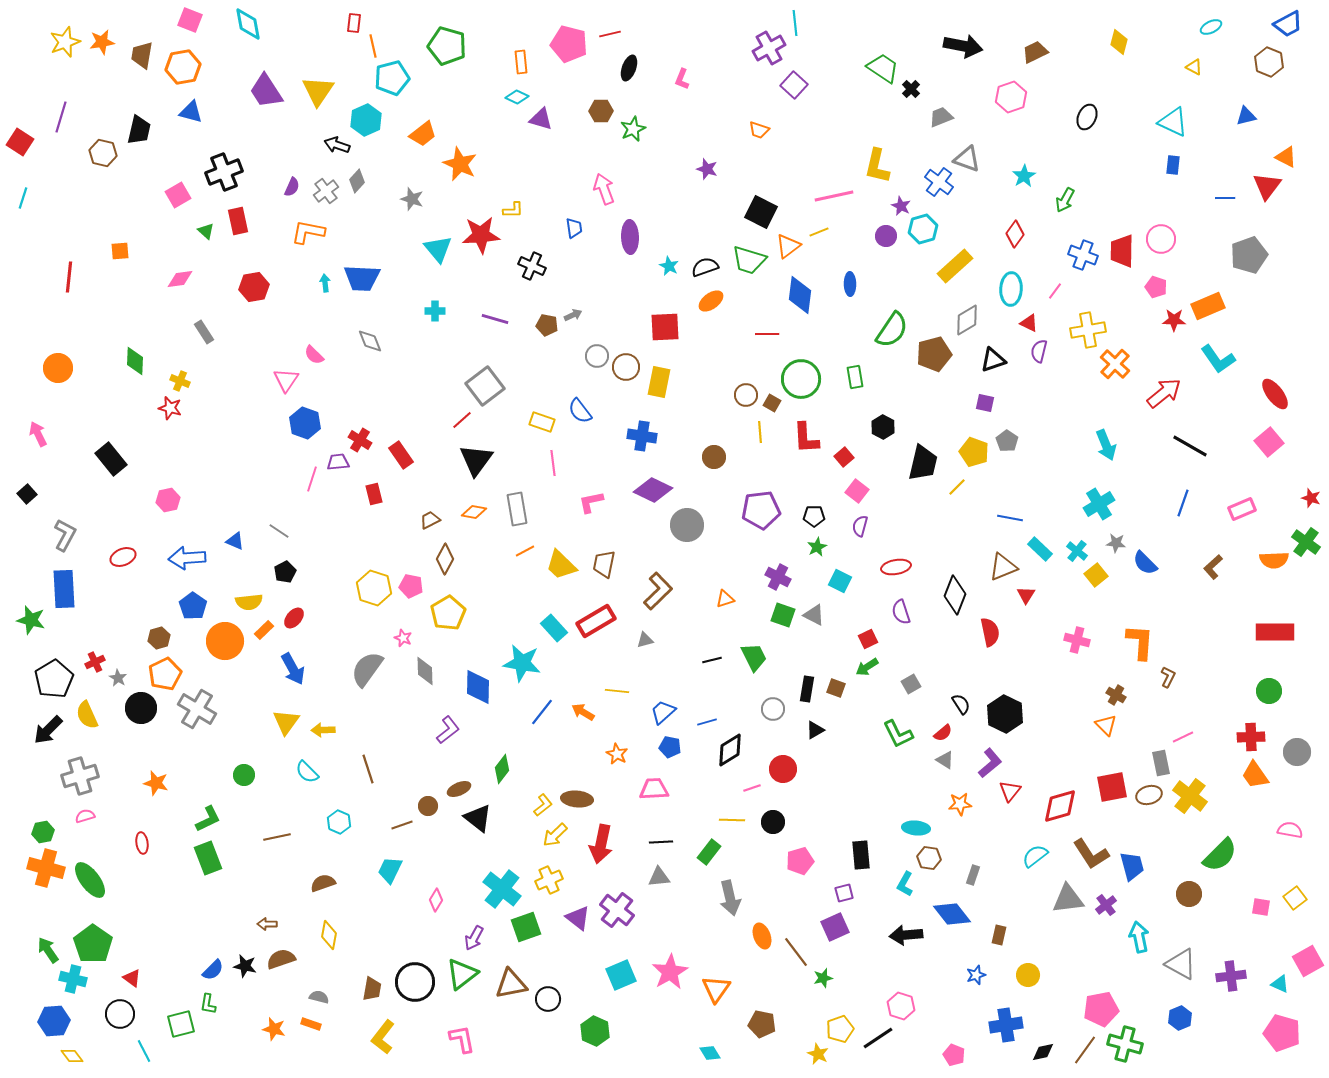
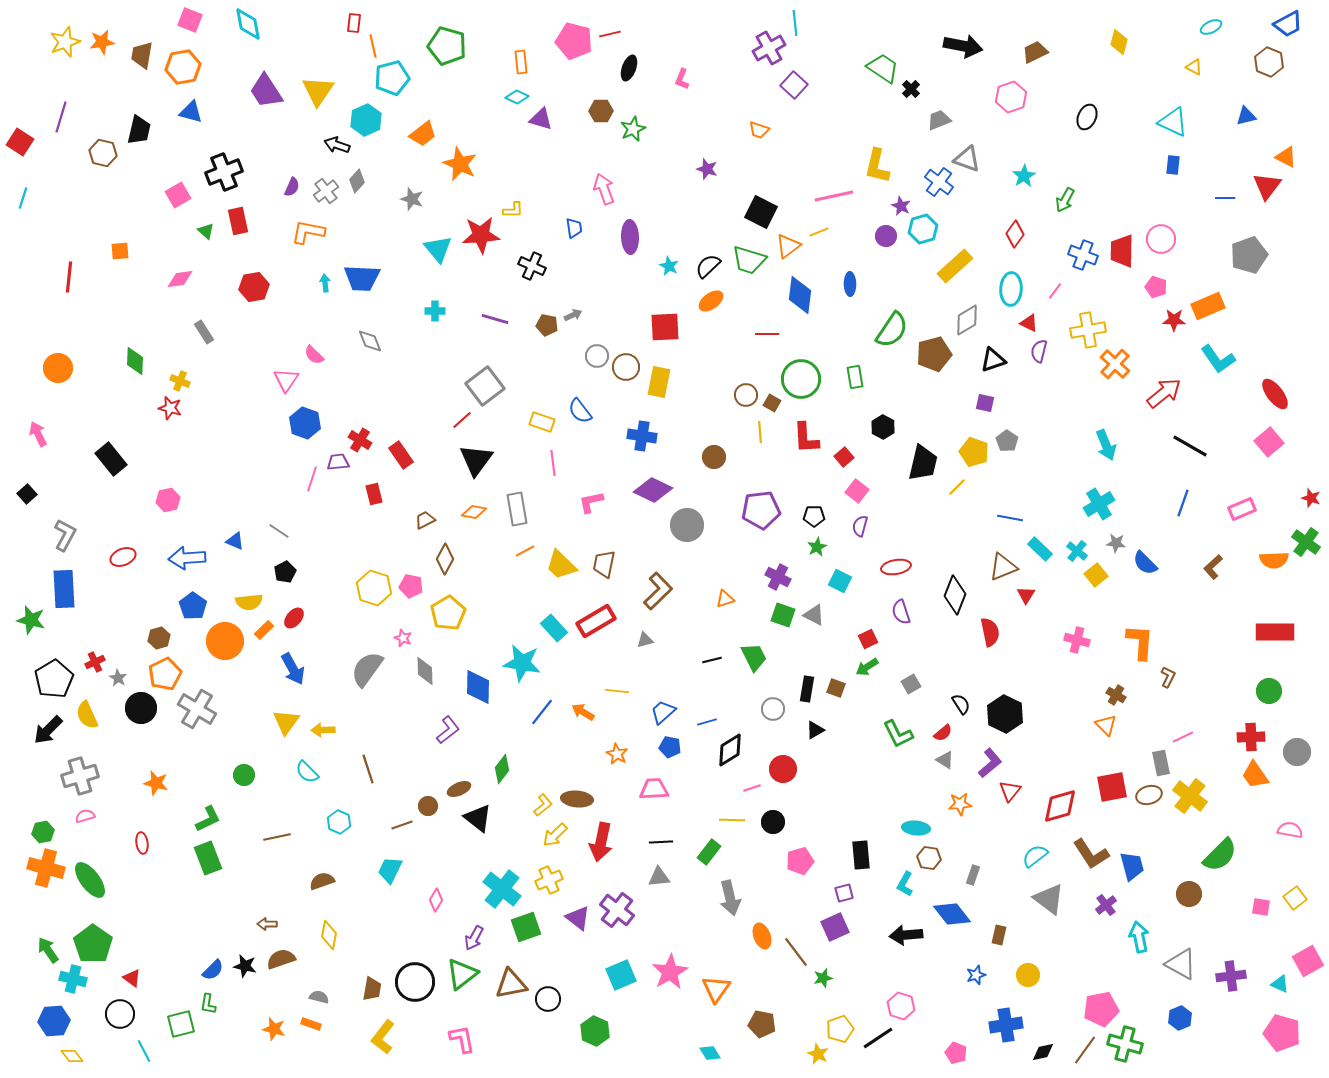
pink pentagon at (569, 44): moved 5 px right, 3 px up
gray trapezoid at (941, 117): moved 2 px left, 3 px down
black semicircle at (705, 267): moved 3 px right, 1 px up; rotated 24 degrees counterclockwise
brown trapezoid at (430, 520): moved 5 px left
red arrow at (601, 844): moved 2 px up
brown semicircle at (323, 883): moved 1 px left, 2 px up
gray triangle at (1068, 899): moved 19 px left; rotated 44 degrees clockwise
pink pentagon at (954, 1055): moved 2 px right, 2 px up
